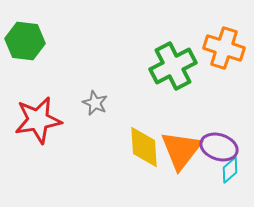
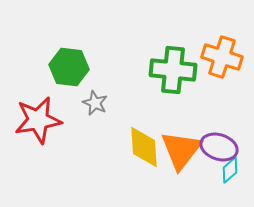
green hexagon: moved 44 px right, 26 px down
orange cross: moved 2 px left, 9 px down
green cross: moved 4 px down; rotated 33 degrees clockwise
